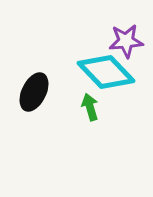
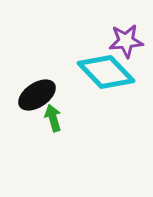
black ellipse: moved 3 px right, 3 px down; rotated 30 degrees clockwise
green arrow: moved 37 px left, 11 px down
